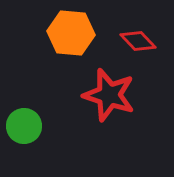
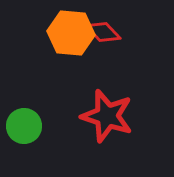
red diamond: moved 35 px left, 9 px up
red star: moved 2 px left, 21 px down
